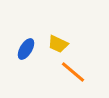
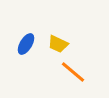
blue ellipse: moved 5 px up
